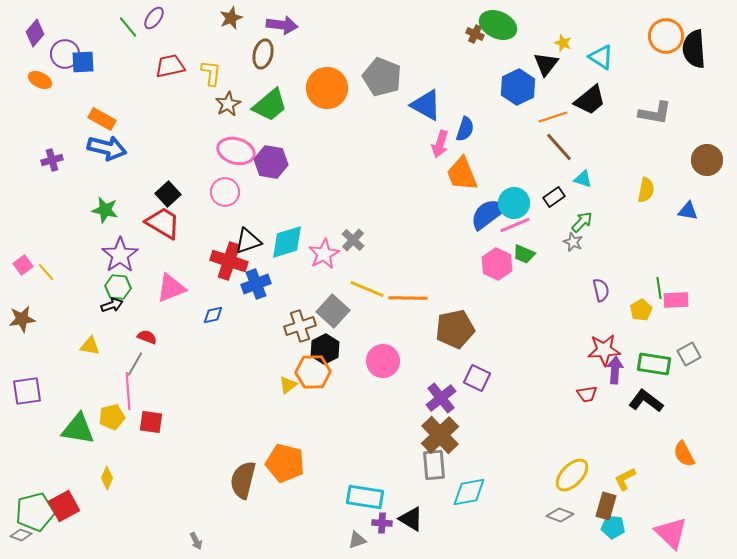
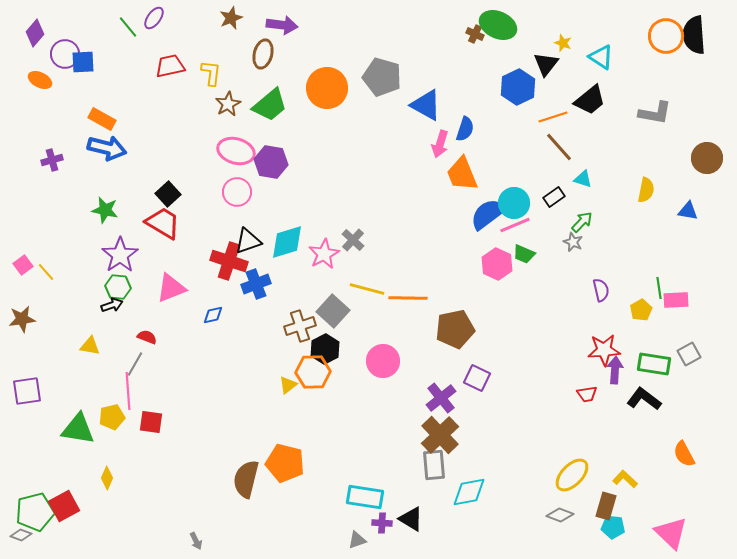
black semicircle at (694, 49): moved 14 px up
gray pentagon at (382, 77): rotated 6 degrees counterclockwise
brown circle at (707, 160): moved 2 px up
pink circle at (225, 192): moved 12 px right
yellow line at (367, 289): rotated 8 degrees counterclockwise
black L-shape at (646, 401): moved 2 px left, 2 px up
yellow L-shape at (625, 479): rotated 70 degrees clockwise
brown semicircle at (243, 480): moved 3 px right, 1 px up
